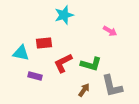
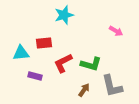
pink arrow: moved 6 px right
cyan triangle: rotated 18 degrees counterclockwise
